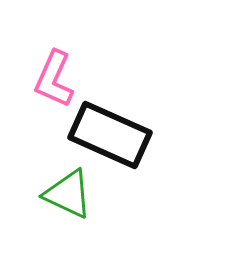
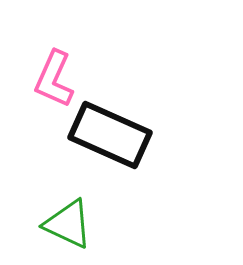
green triangle: moved 30 px down
